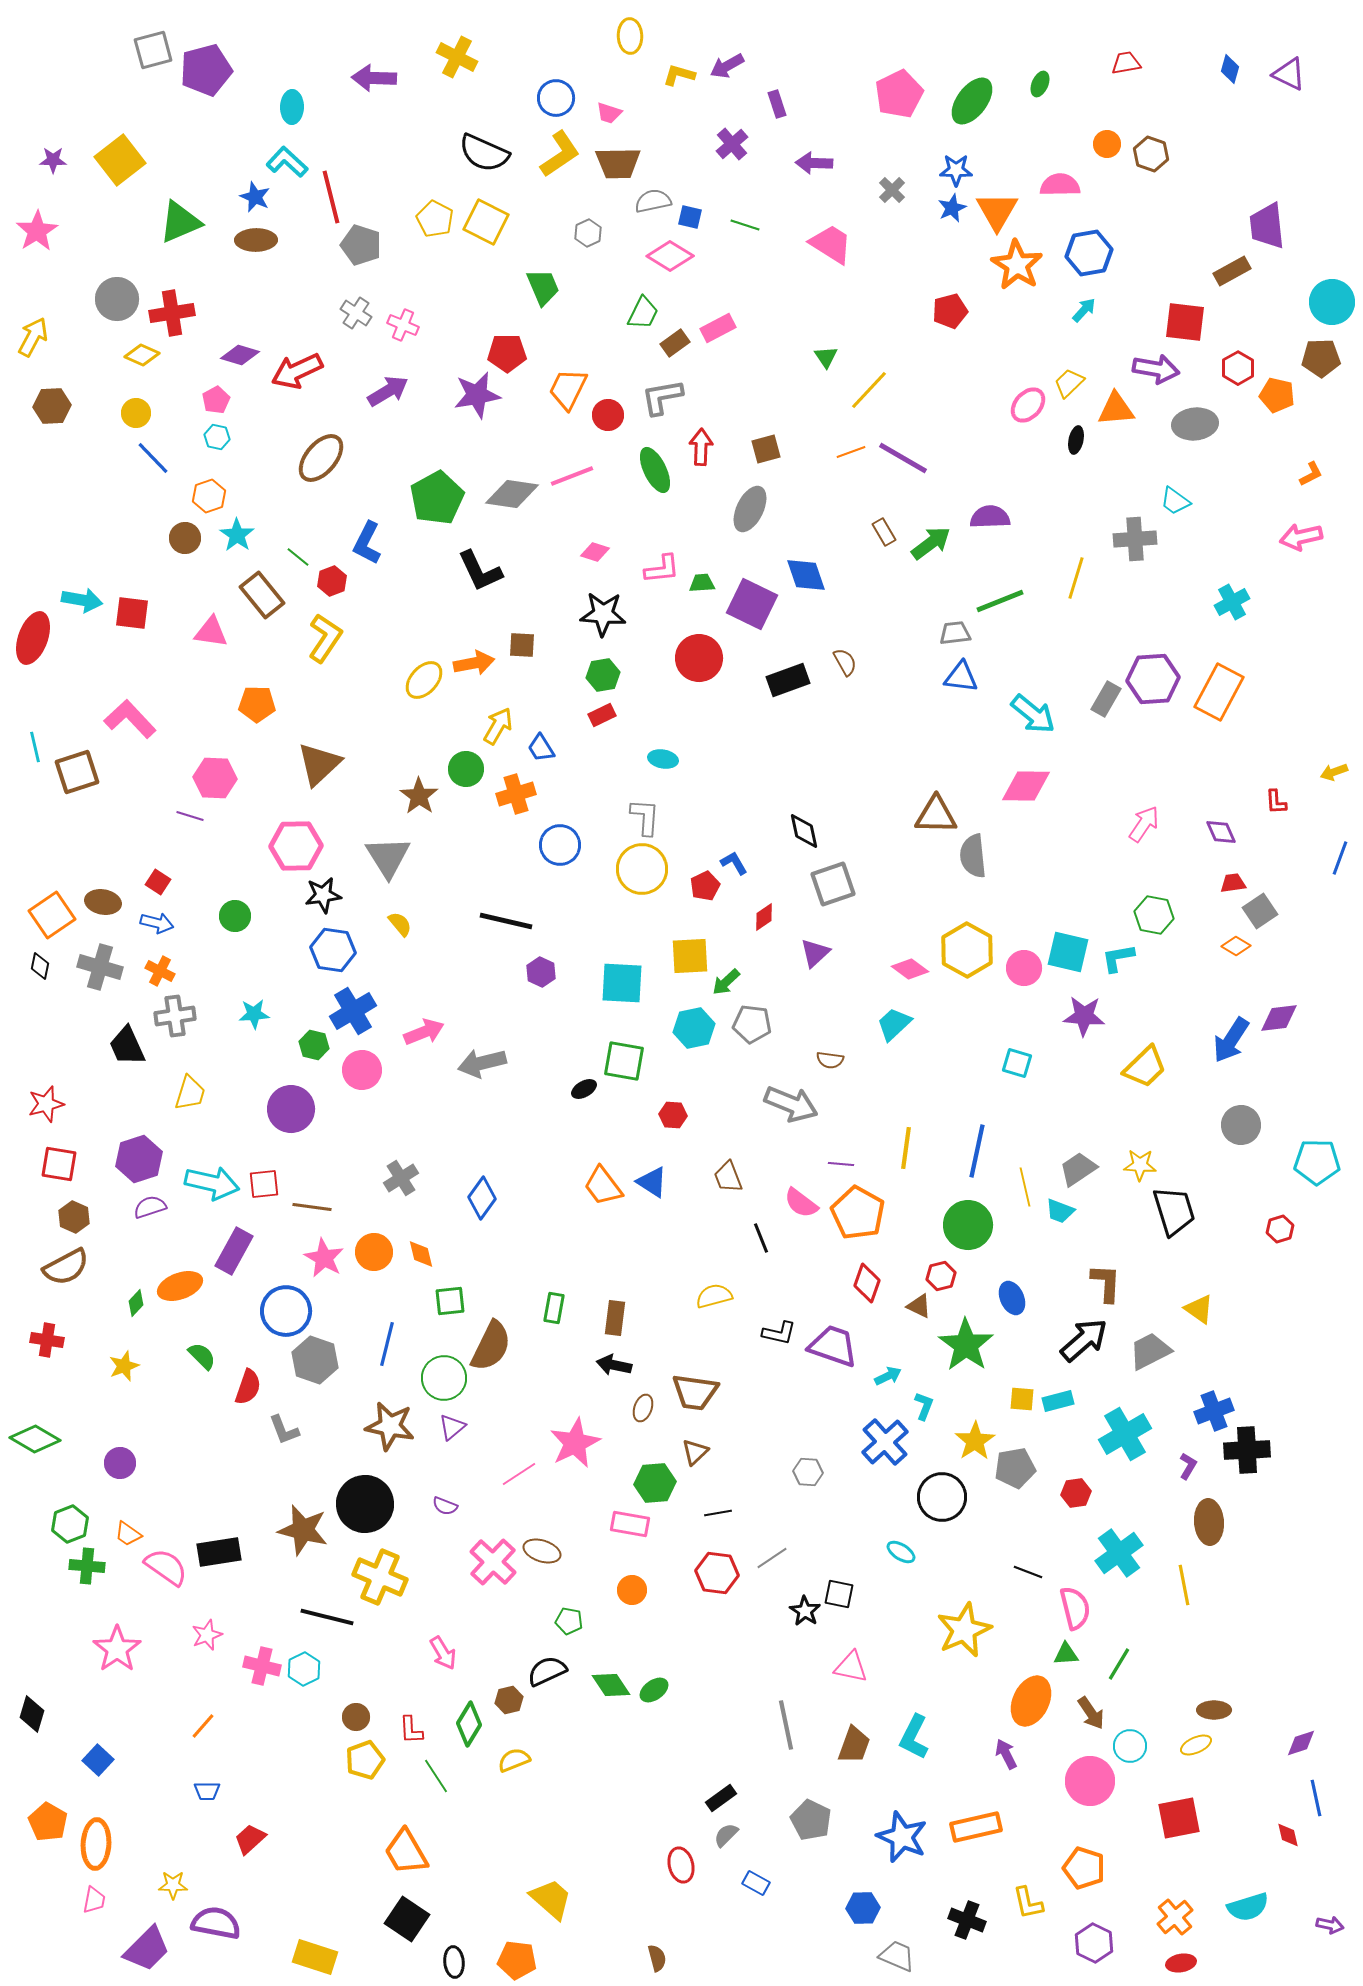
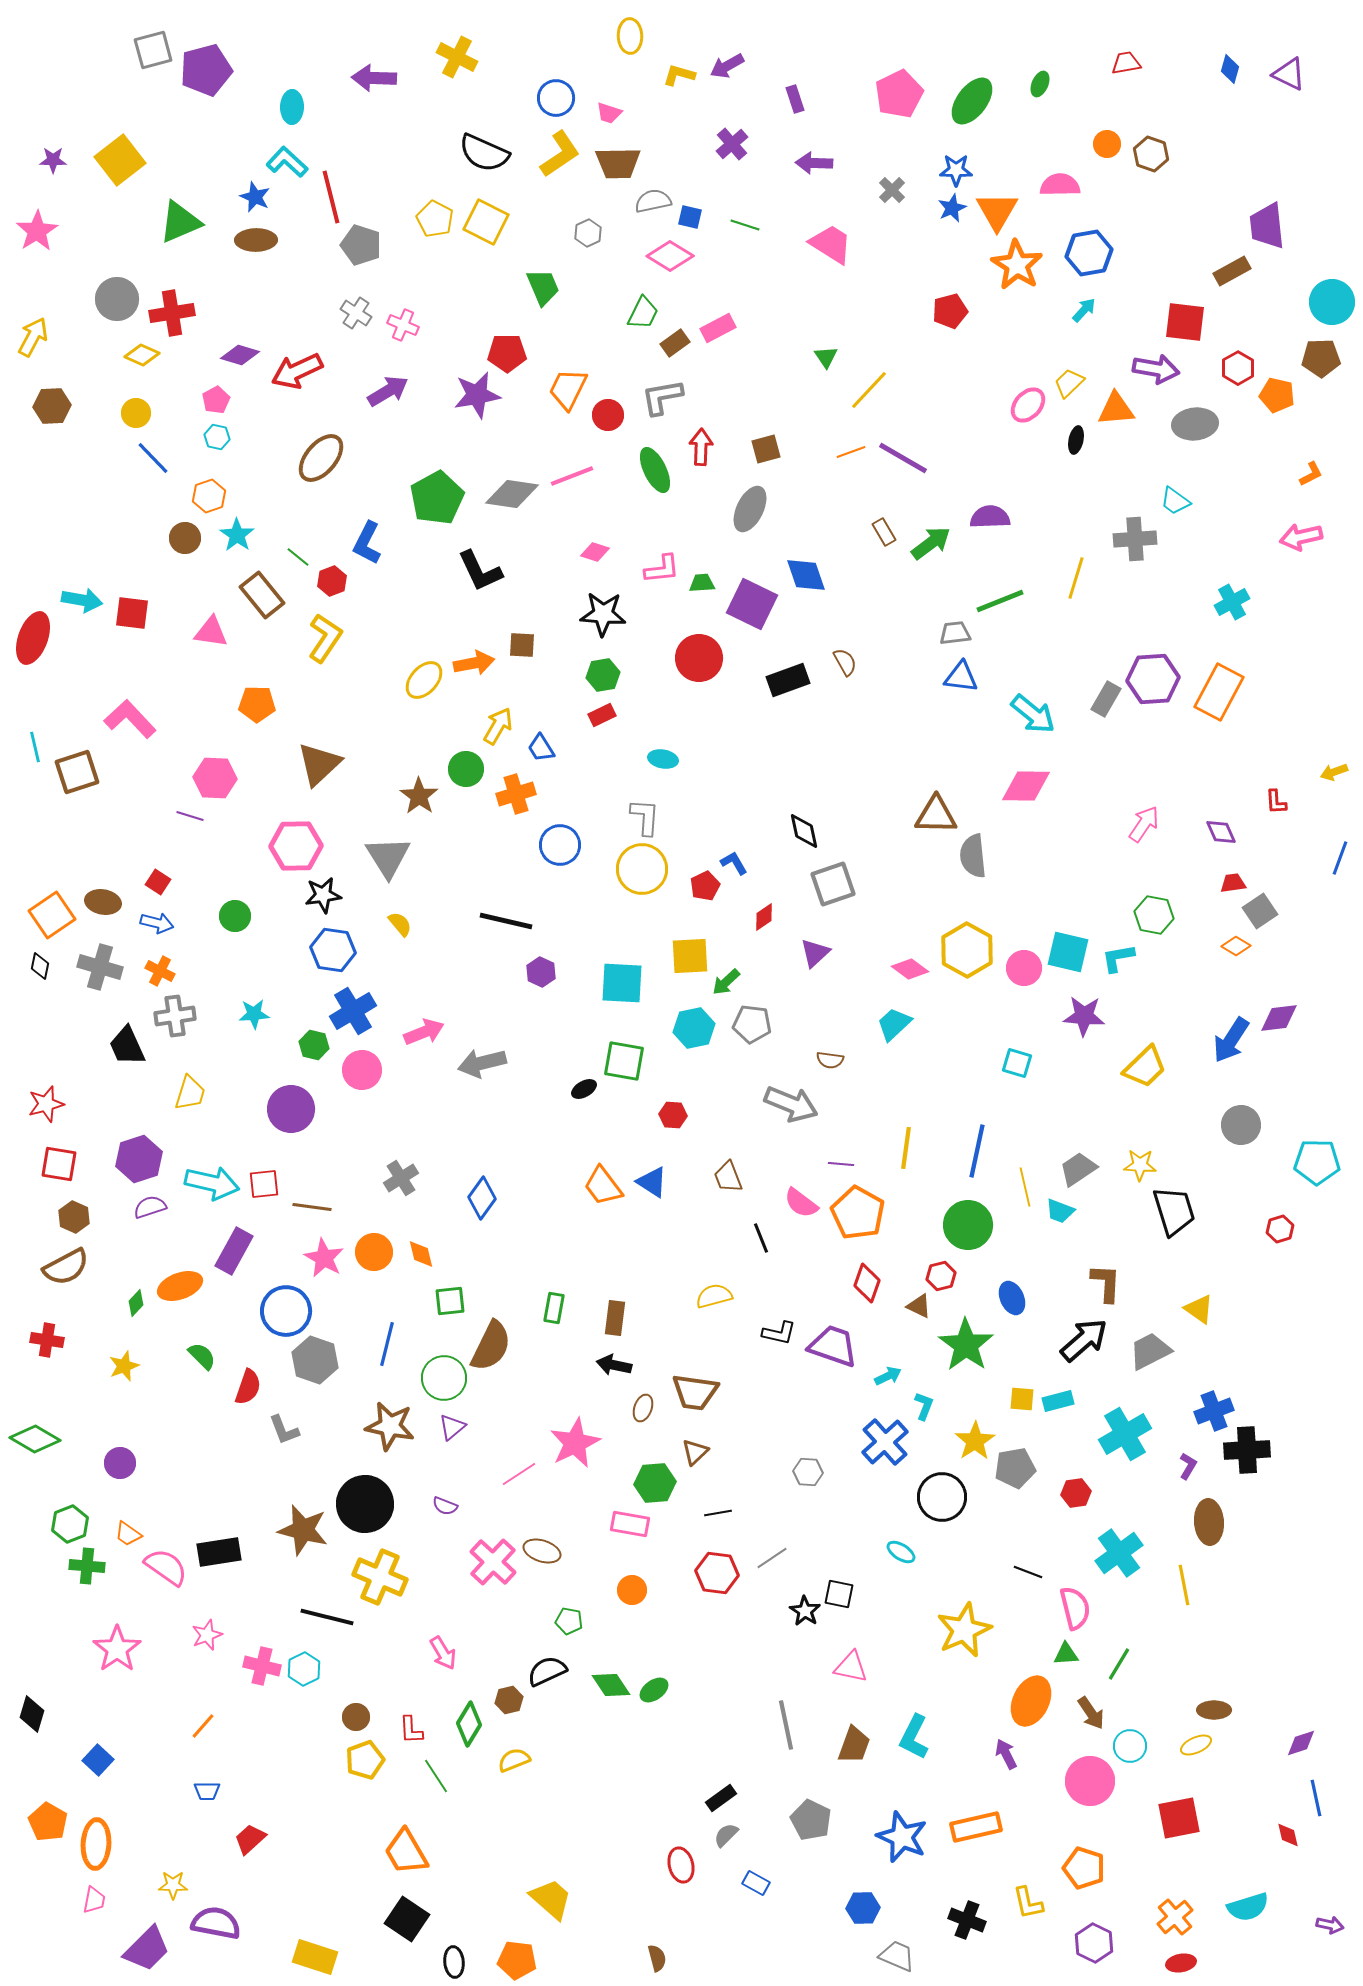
purple rectangle at (777, 104): moved 18 px right, 5 px up
